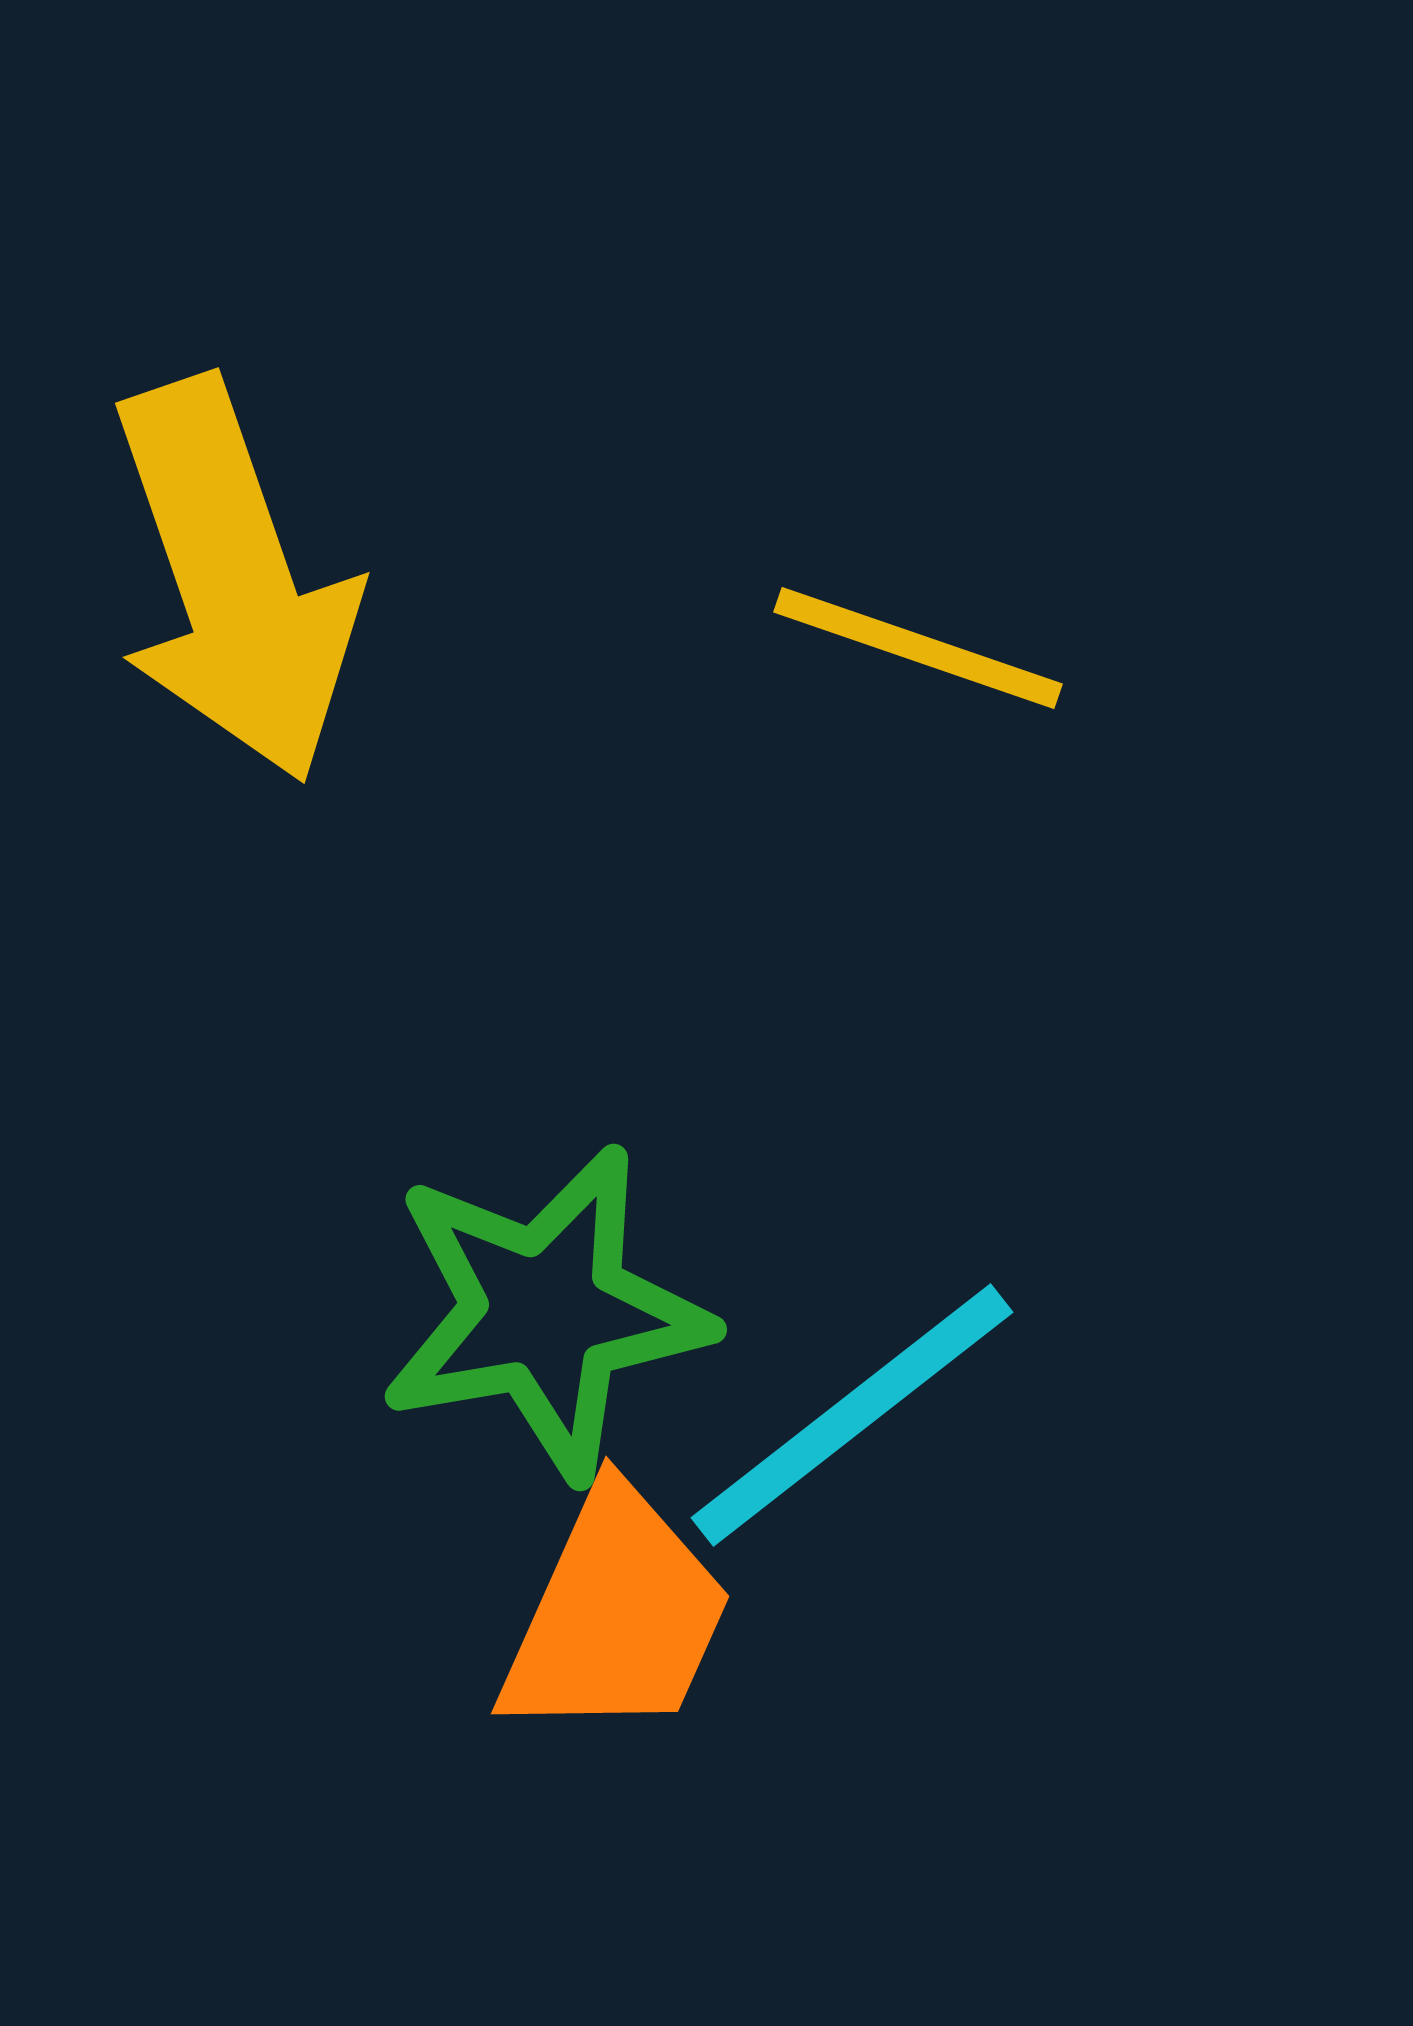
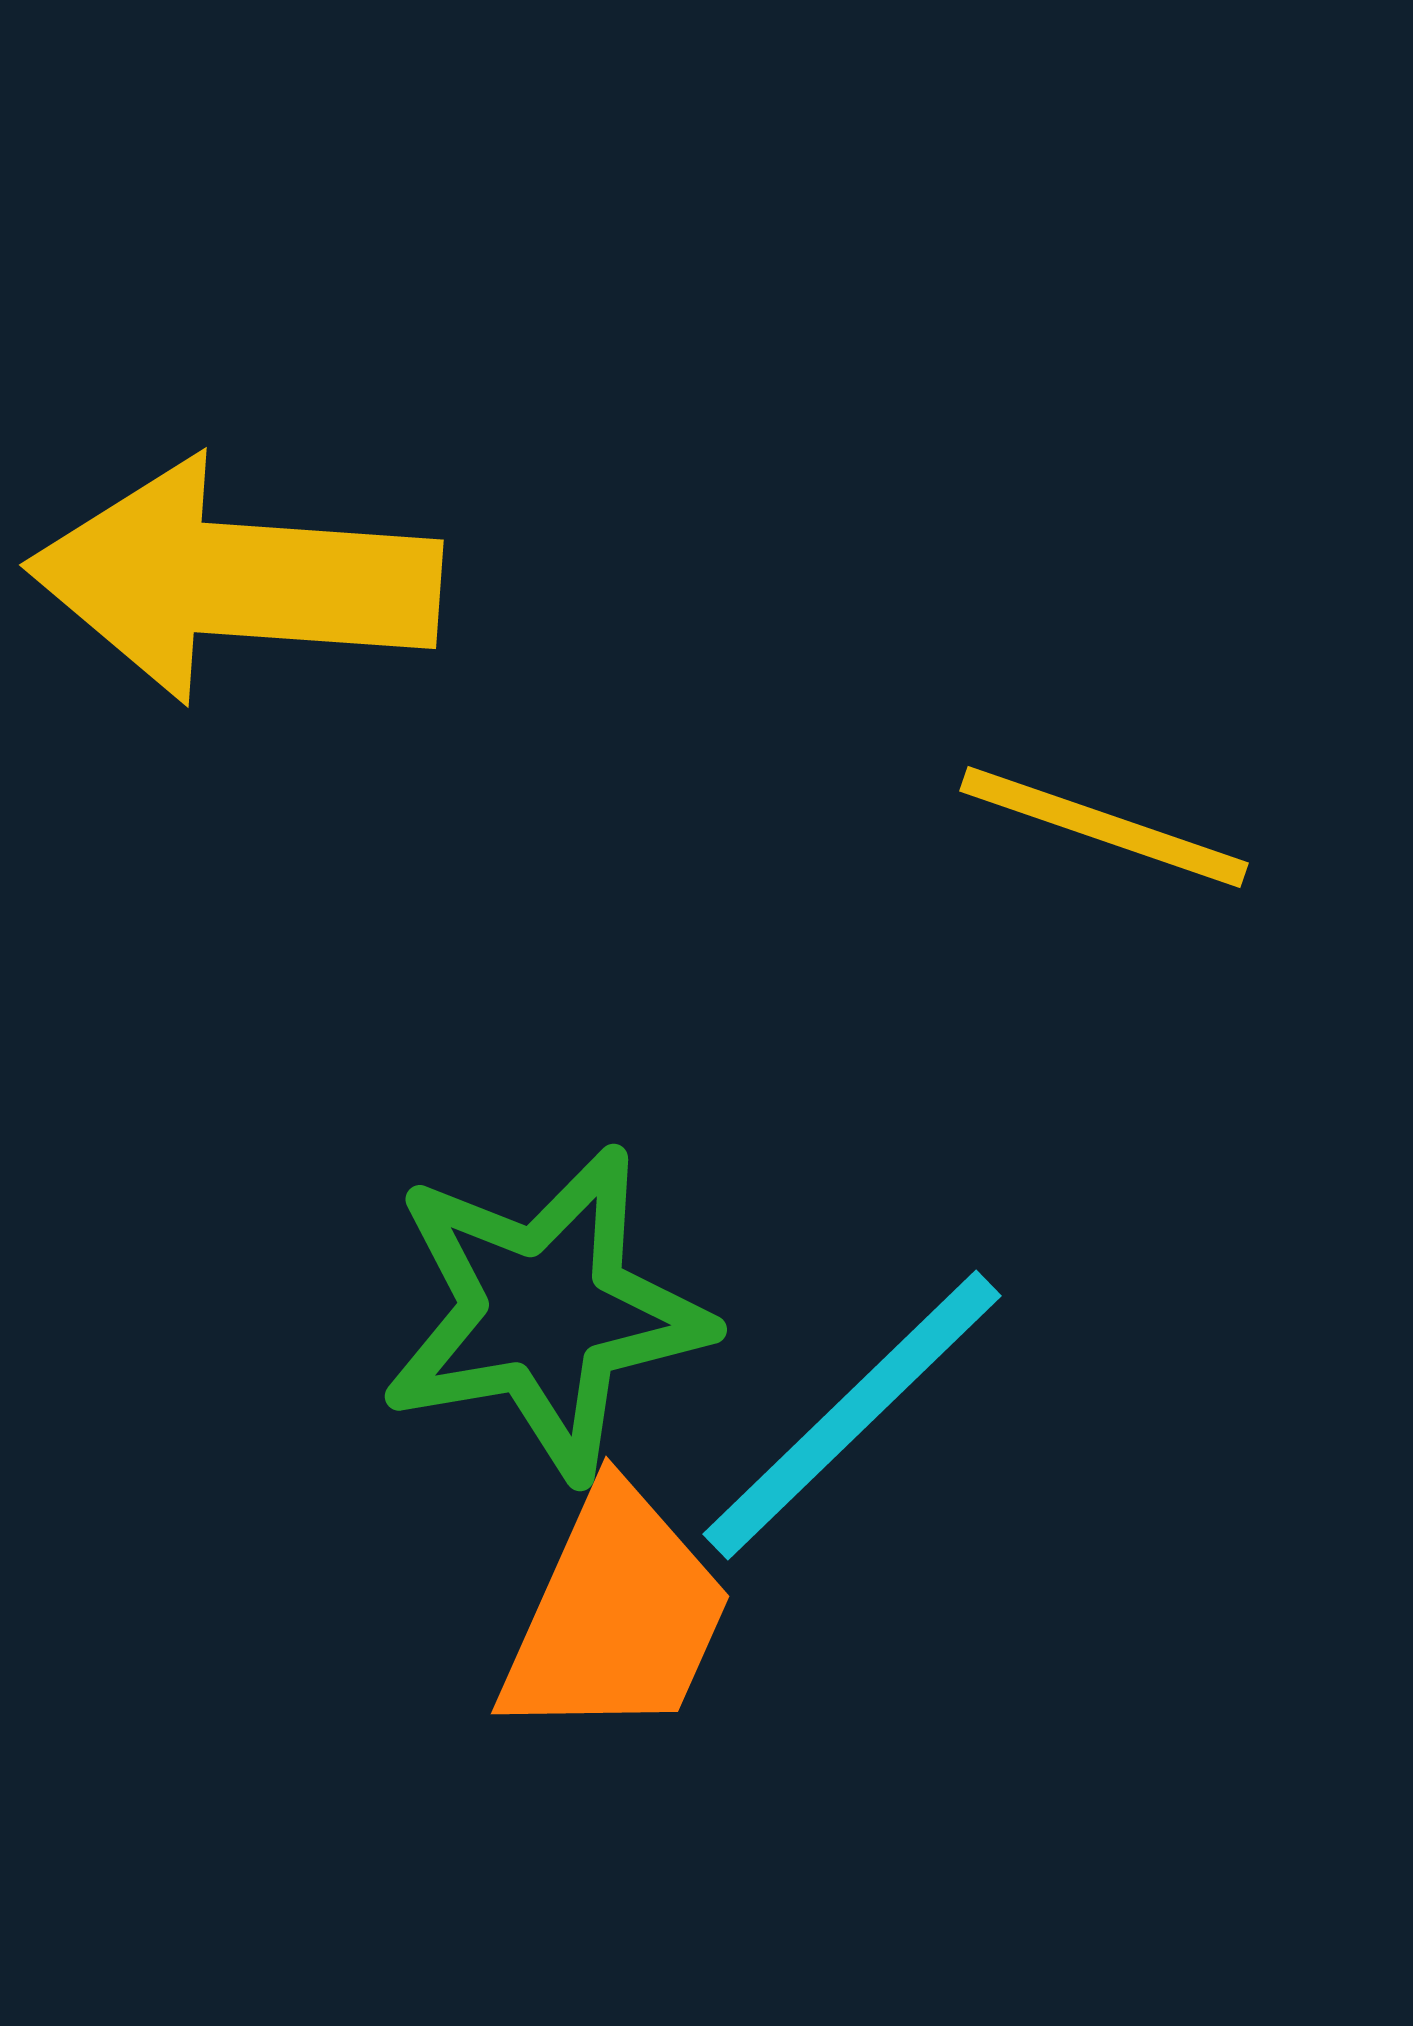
yellow arrow: rotated 113 degrees clockwise
yellow line: moved 186 px right, 179 px down
cyan line: rotated 6 degrees counterclockwise
